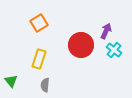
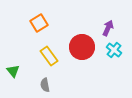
purple arrow: moved 2 px right, 3 px up
red circle: moved 1 px right, 2 px down
yellow rectangle: moved 10 px right, 3 px up; rotated 54 degrees counterclockwise
green triangle: moved 2 px right, 10 px up
gray semicircle: rotated 16 degrees counterclockwise
